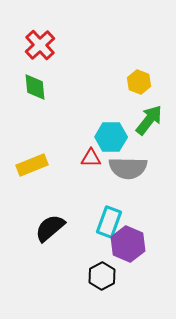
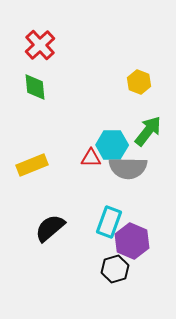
green arrow: moved 1 px left, 11 px down
cyan hexagon: moved 1 px right, 8 px down
purple hexagon: moved 4 px right, 3 px up
black hexagon: moved 13 px right, 7 px up; rotated 12 degrees clockwise
